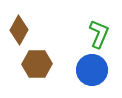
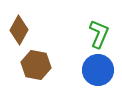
brown hexagon: moved 1 px left, 1 px down; rotated 12 degrees clockwise
blue circle: moved 6 px right
